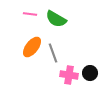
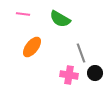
pink line: moved 7 px left
green semicircle: moved 4 px right
gray line: moved 28 px right
black circle: moved 5 px right
